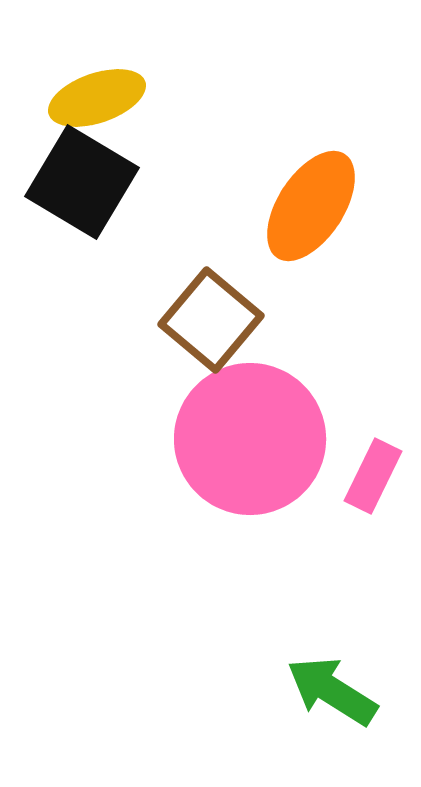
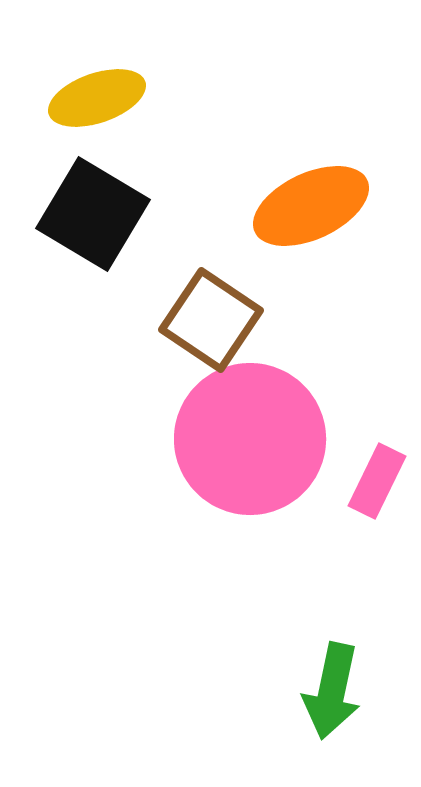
black square: moved 11 px right, 32 px down
orange ellipse: rotated 32 degrees clockwise
brown square: rotated 6 degrees counterclockwise
pink rectangle: moved 4 px right, 5 px down
green arrow: rotated 110 degrees counterclockwise
